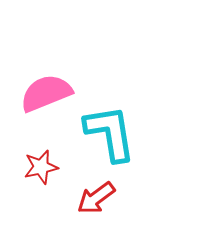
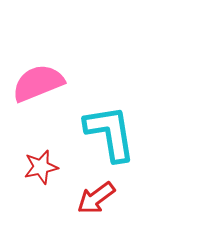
pink semicircle: moved 8 px left, 10 px up
